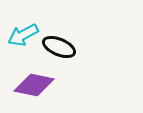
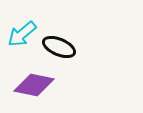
cyan arrow: moved 1 px left, 1 px up; rotated 12 degrees counterclockwise
